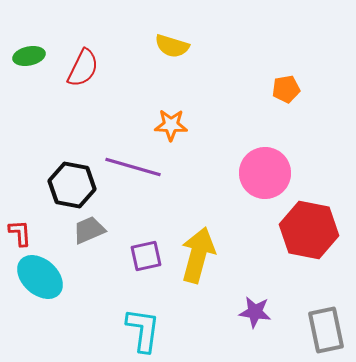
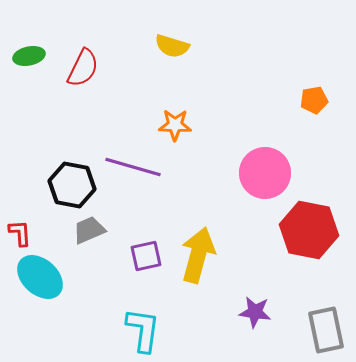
orange pentagon: moved 28 px right, 11 px down
orange star: moved 4 px right
